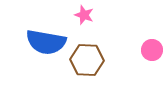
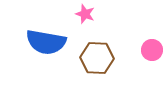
pink star: moved 1 px right, 1 px up
brown hexagon: moved 10 px right, 2 px up
